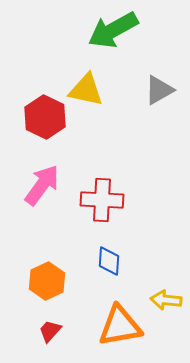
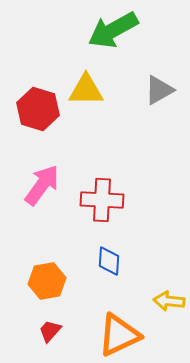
yellow triangle: rotated 12 degrees counterclockwise
red hexagon: moved 7 px left, 8 px up; rotated 9 degrees counterclockwise
orange hexagon: rotated 15 degrees clockwise
yellow arrow: moved 3 px right, 1 px down
orange triangle: moved 1 px left, 9 px down; rotated 15 degrees counterclockwise
